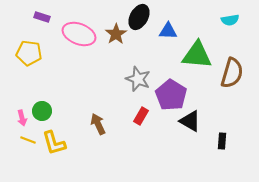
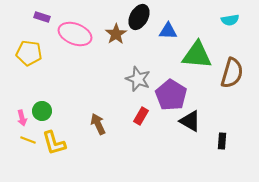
pink ellipse: moved 4 px left
